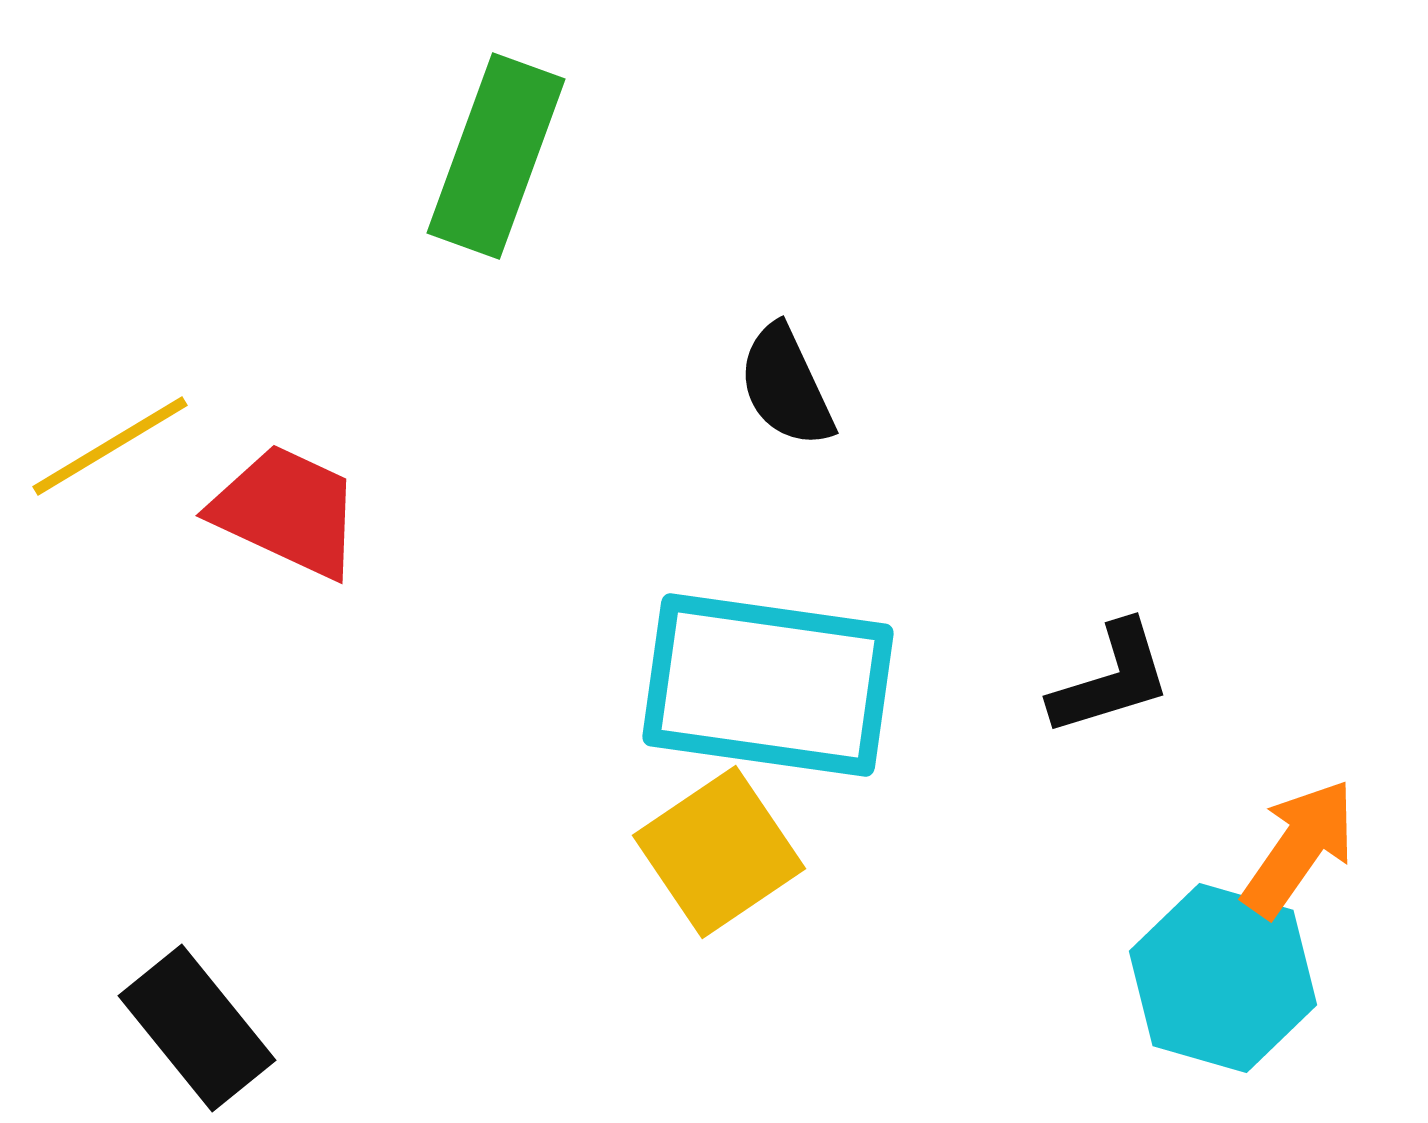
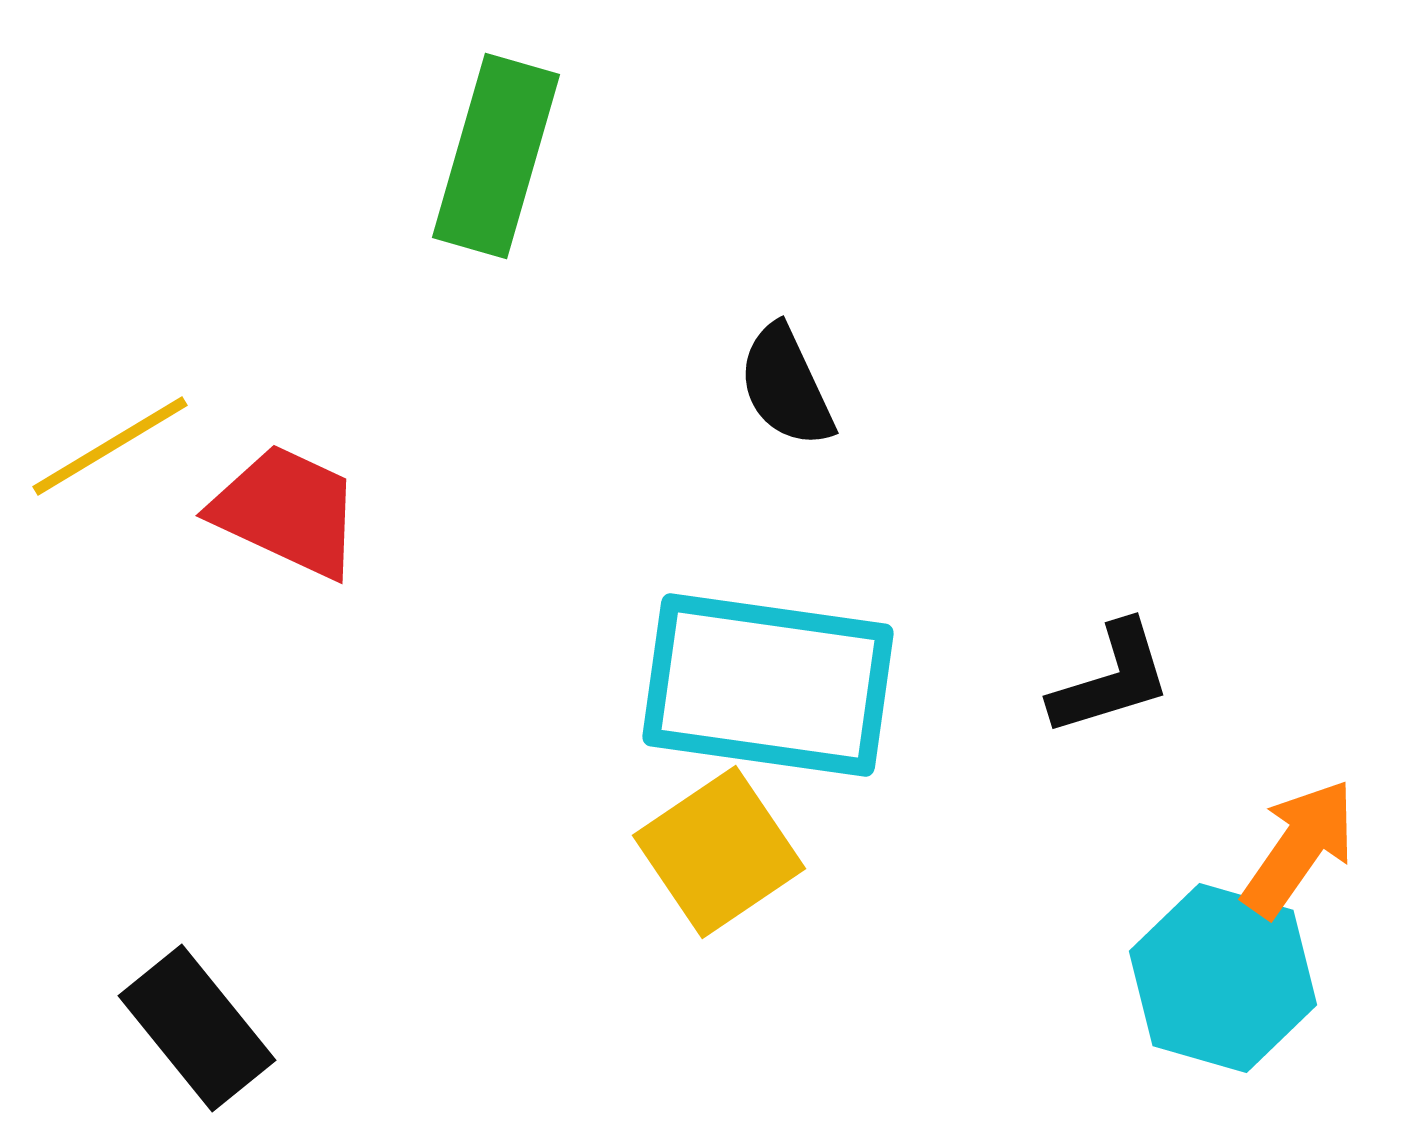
green rectangle: rotated 4 degrees counterclockwise
